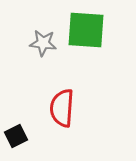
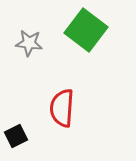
green square: rotated 33 degrees clockwise
gray star: moved 14 px left
